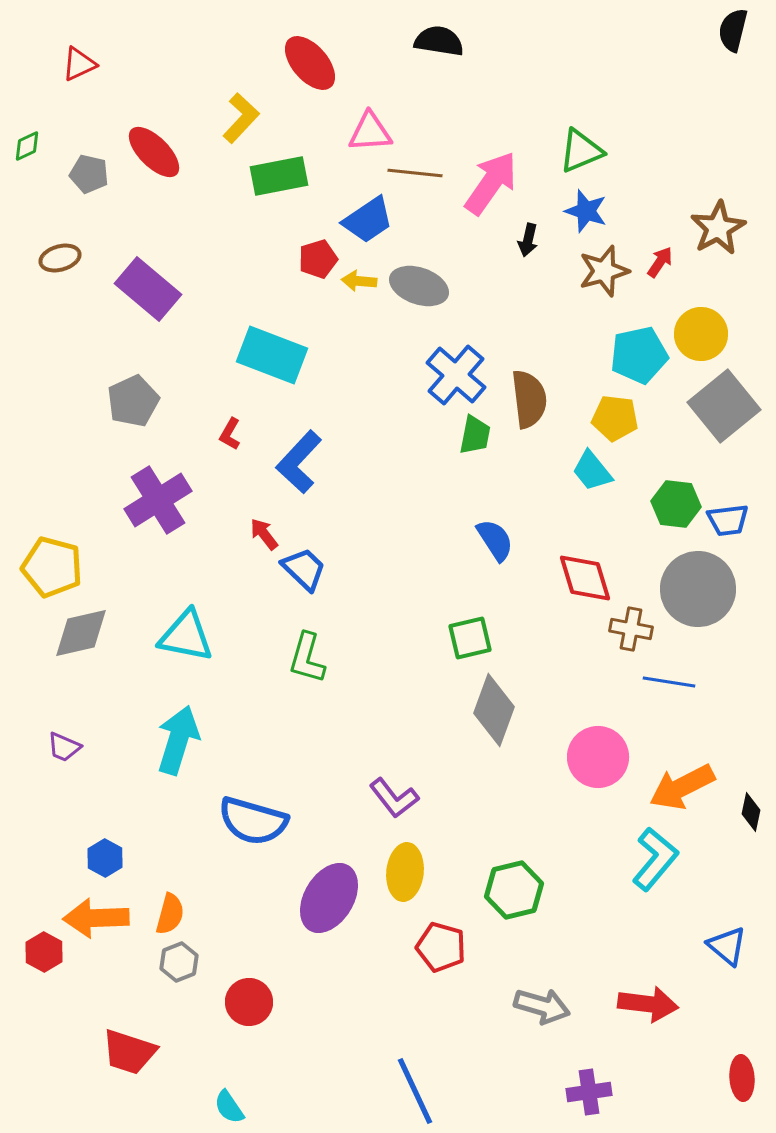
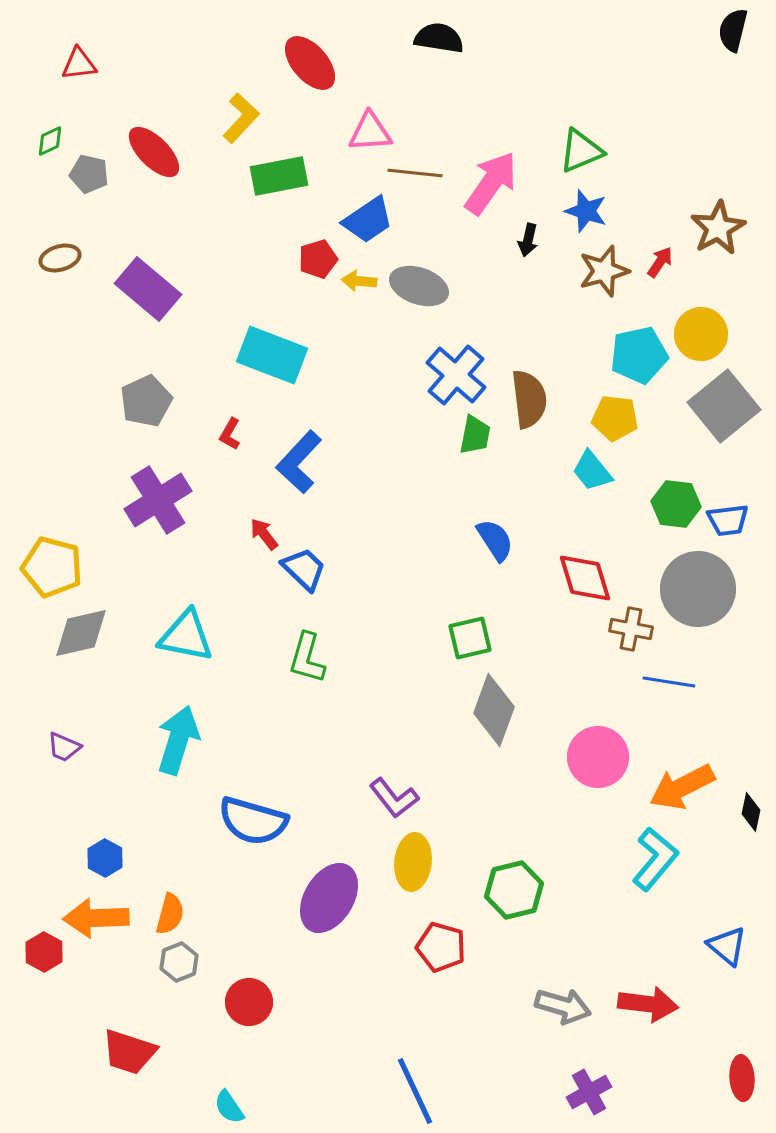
black semicircle at (439, 41): moved 3 px up
red triangle at (79, 64): rotated 18 degrees clockwise
green diamond at (27, 146): moved 23 px right, 5 px up
gray pentagon at (133, 401): moved 13 px right
yellow ellipse at (405, 872): moved 8 px right, 10 px up
gray arrow at (542, 1006): moved 21 px right
purple cross at (589, 1092): rotated 21 degrees counterclockwise
